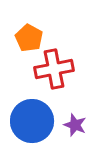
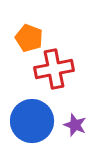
orange pentagon: rotated 8 degrees counterclockwise
